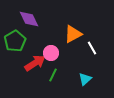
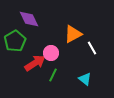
cyan triangle: rotated 40 degrees counterclockwise
